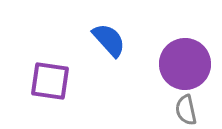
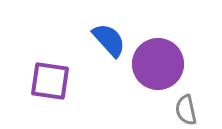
purple circle: moved 27 px left
